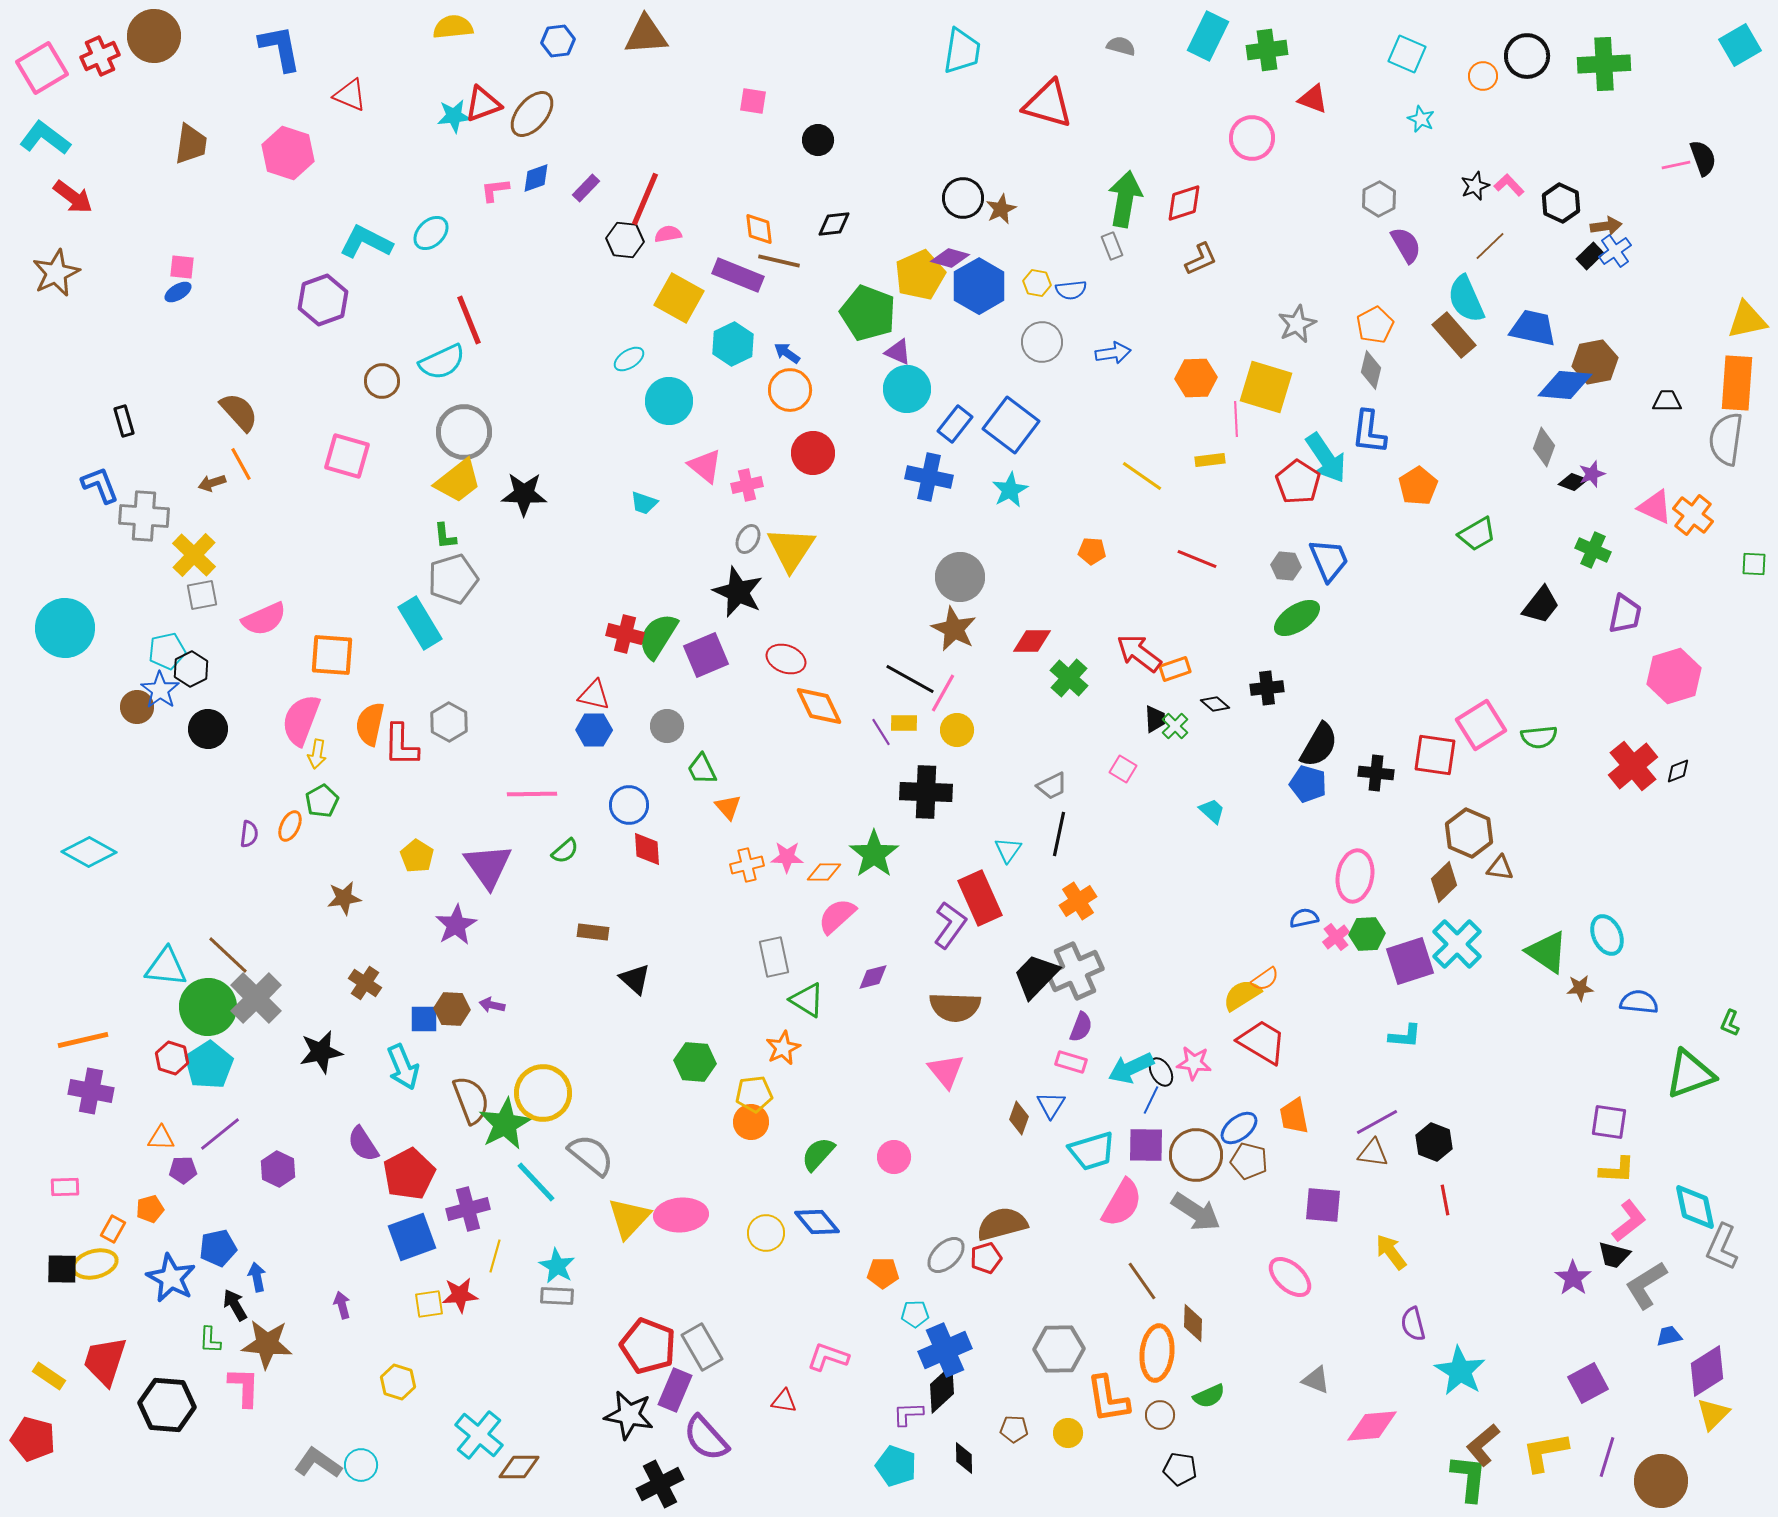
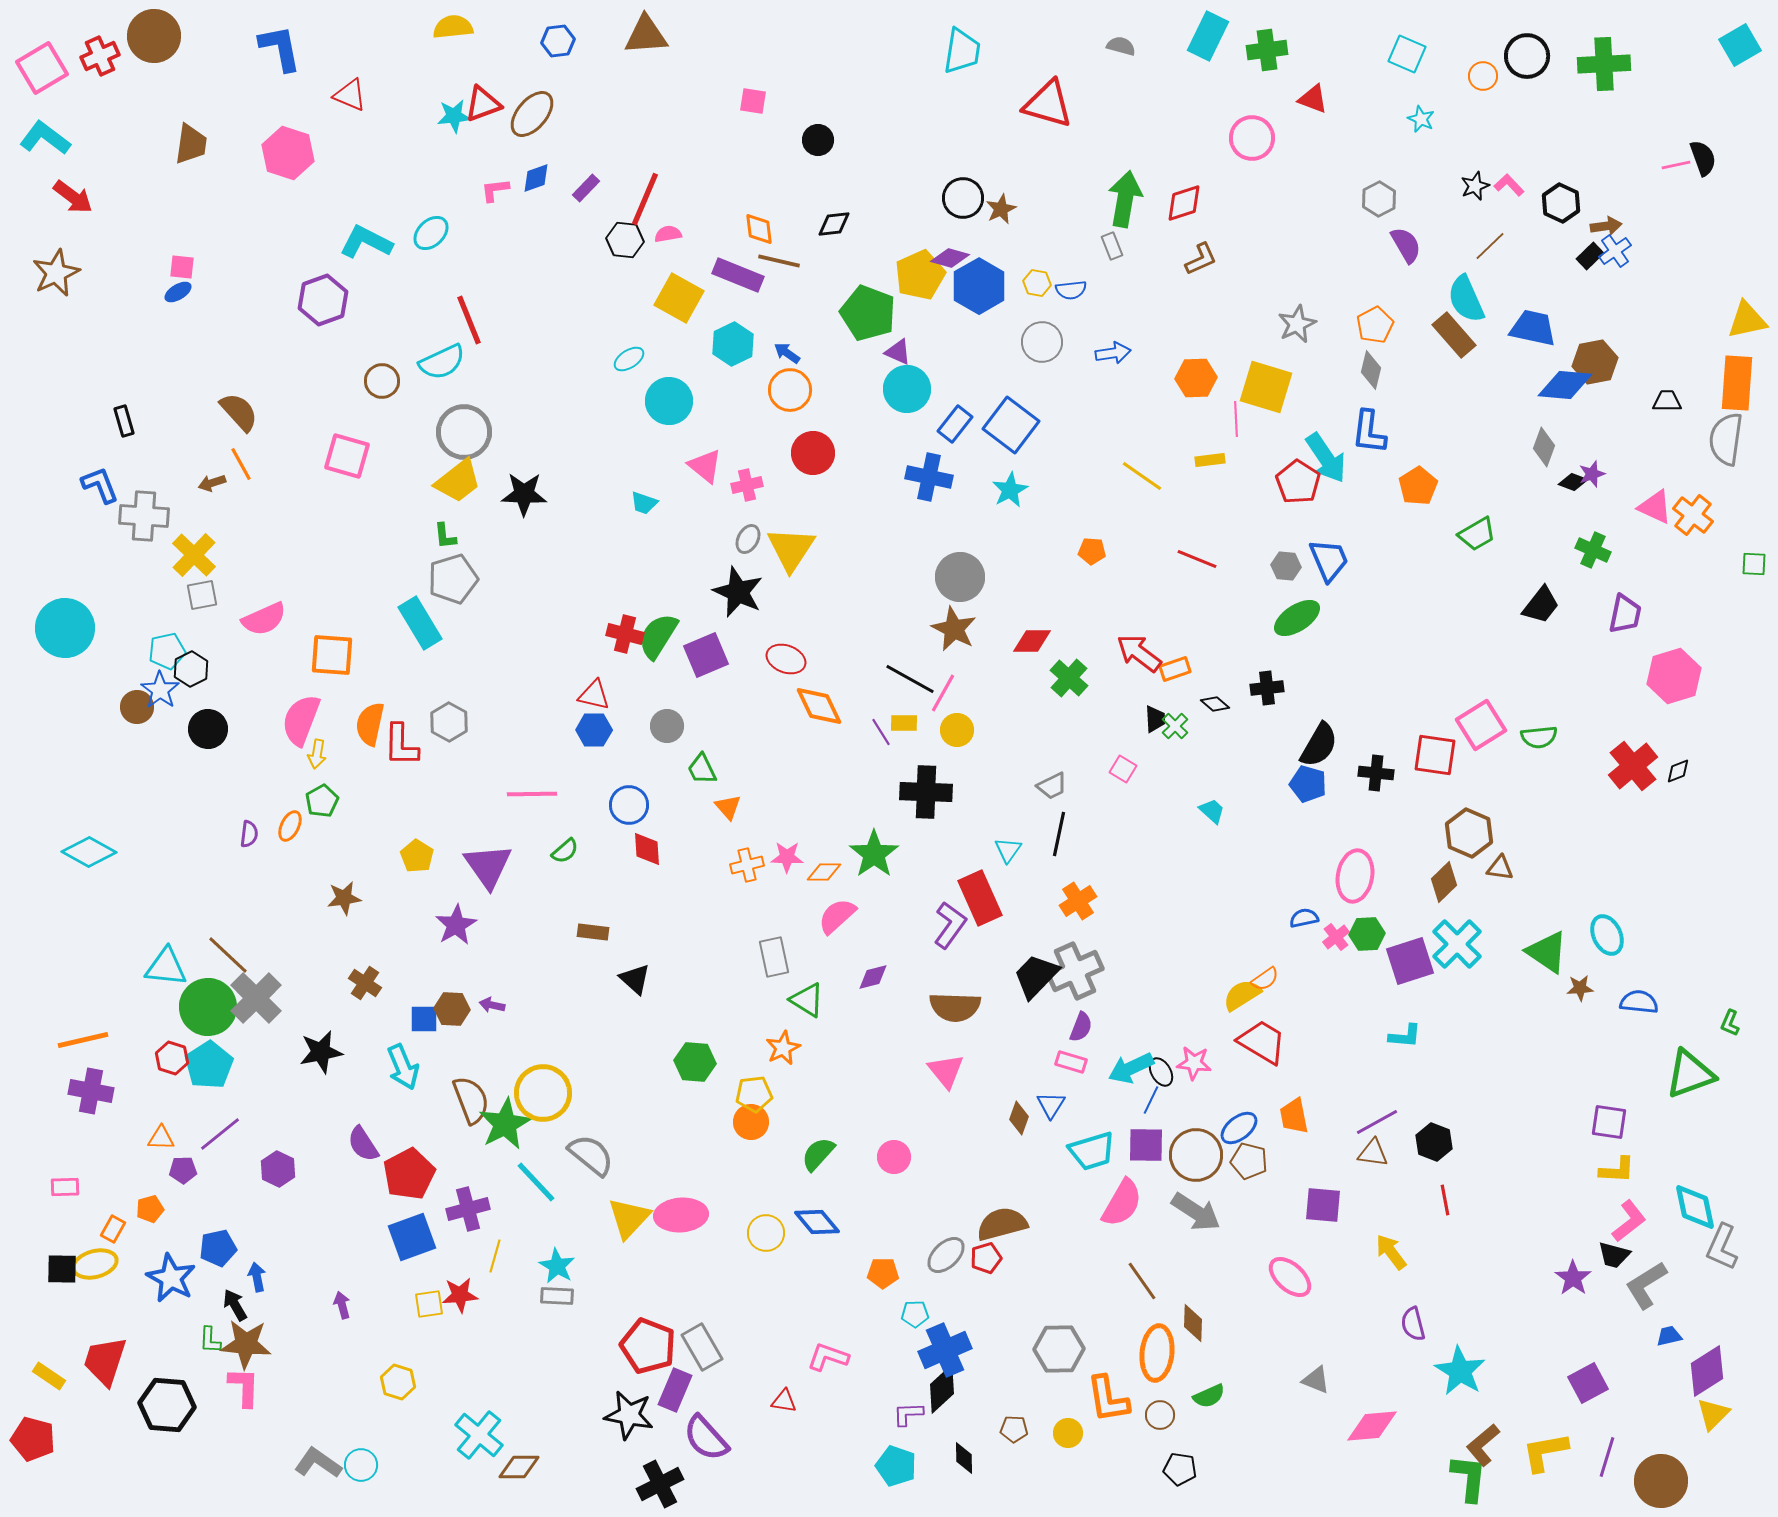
brown star at (267, 1344): moved 21 px left
